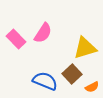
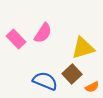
yellow triangle: moved 2 px left
